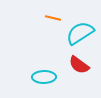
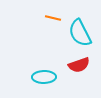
cyan semicircle: rotated 84 degrees counterclockwise
red semicircle: rotated 55 degrees counterclockwise
